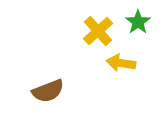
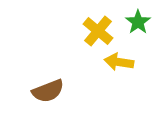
yellow cross: rotated 8 degrees counterclockwise
yellow arrow: moved 2 px left, 1 px up
